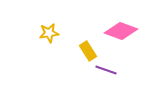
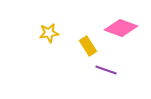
pink diamond: moved 3 px up
yellow rectangle: moved 5 px up
